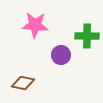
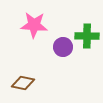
pink star: moved 1 px left
purple circle: moved 2 px right, 8 px up
